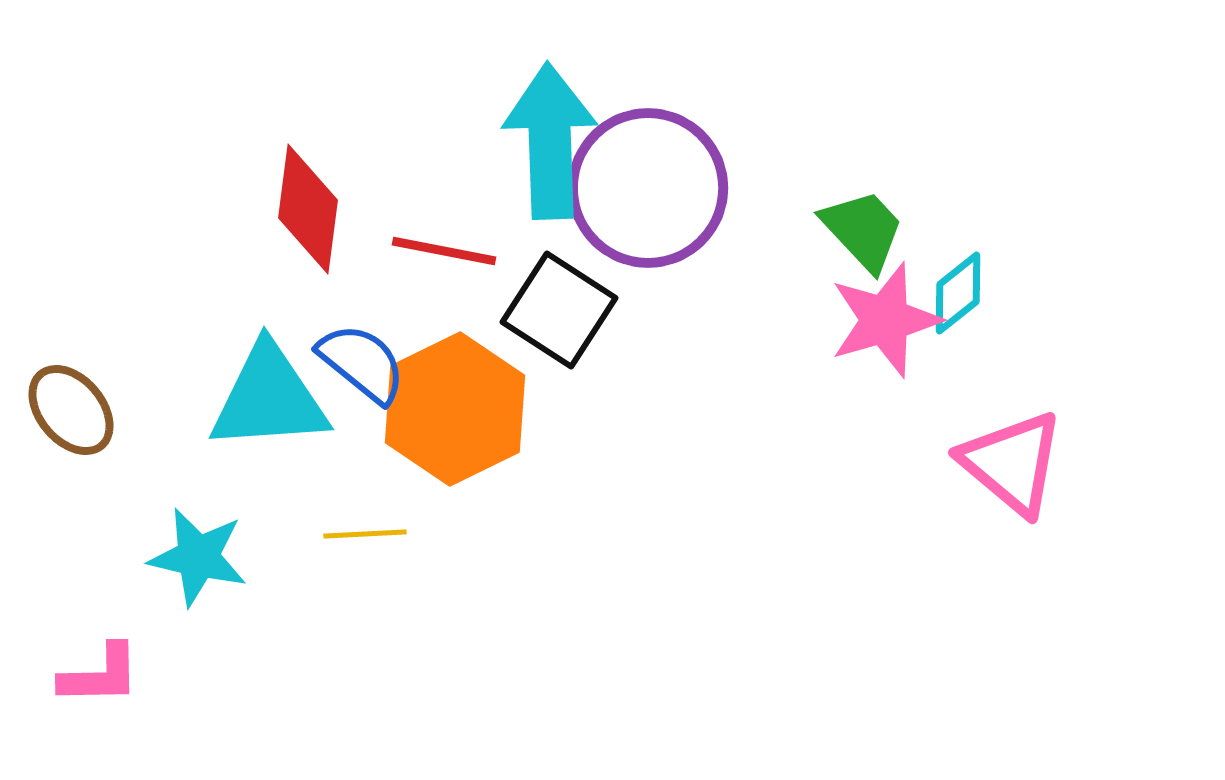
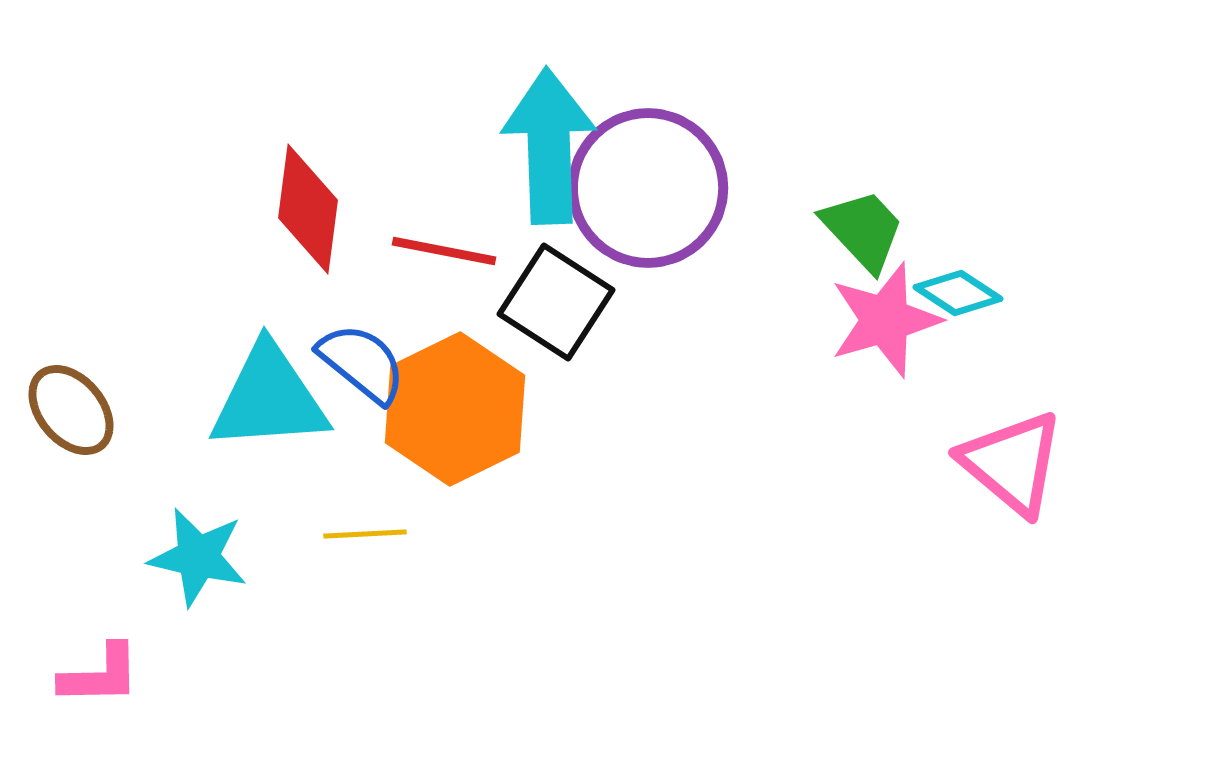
cyan arrow: moved 1 px left, 5 px down
cyan diamond: rotated 72 degrees clockwise
black square: moved 3 px left, 8 px up
